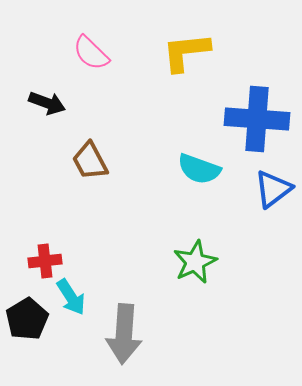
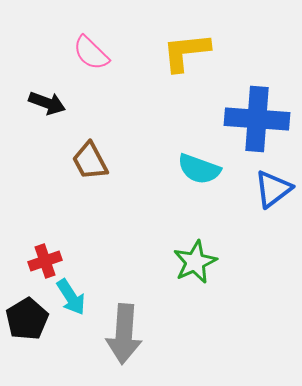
red cross: rotated 12 degrees counterclockwise
